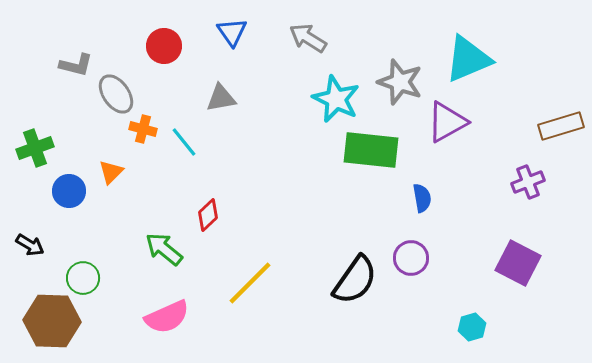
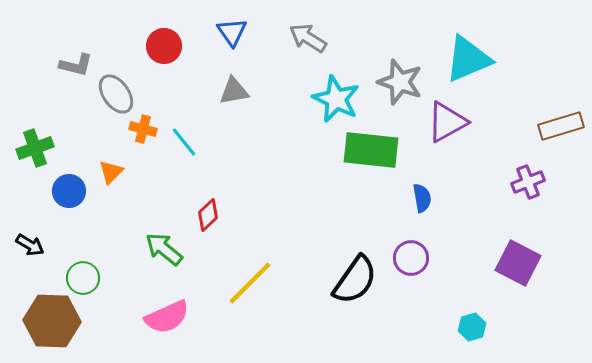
gray triangle: moved 13 px right, 7 px up
